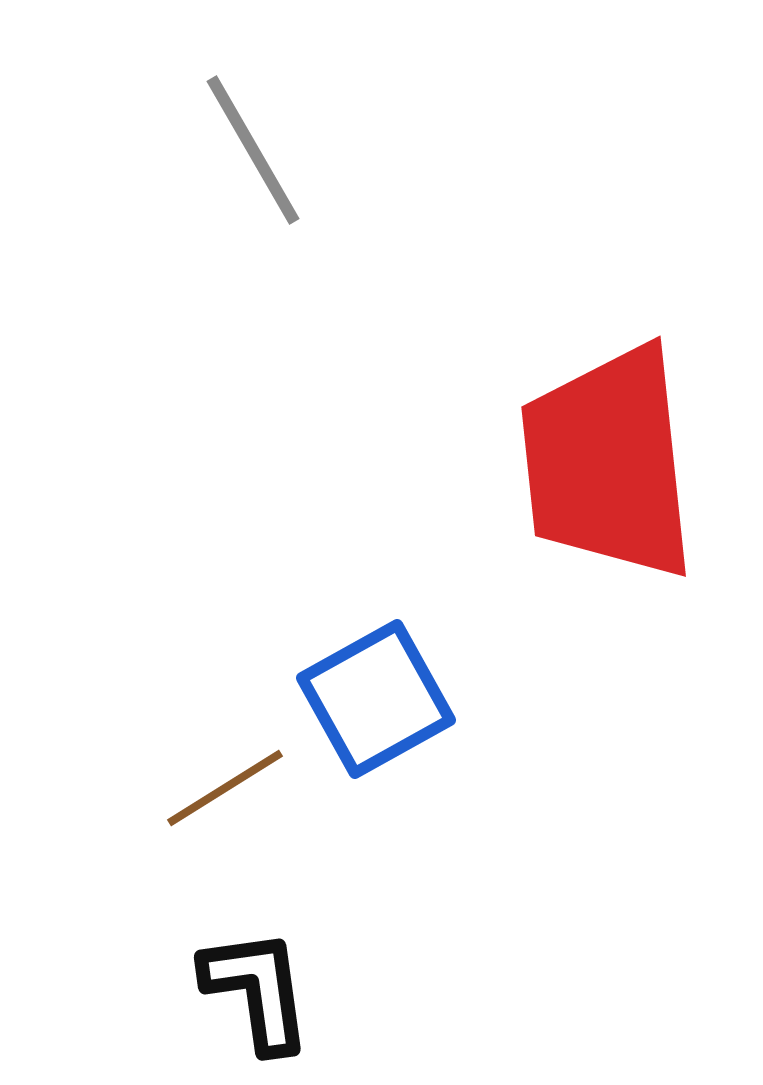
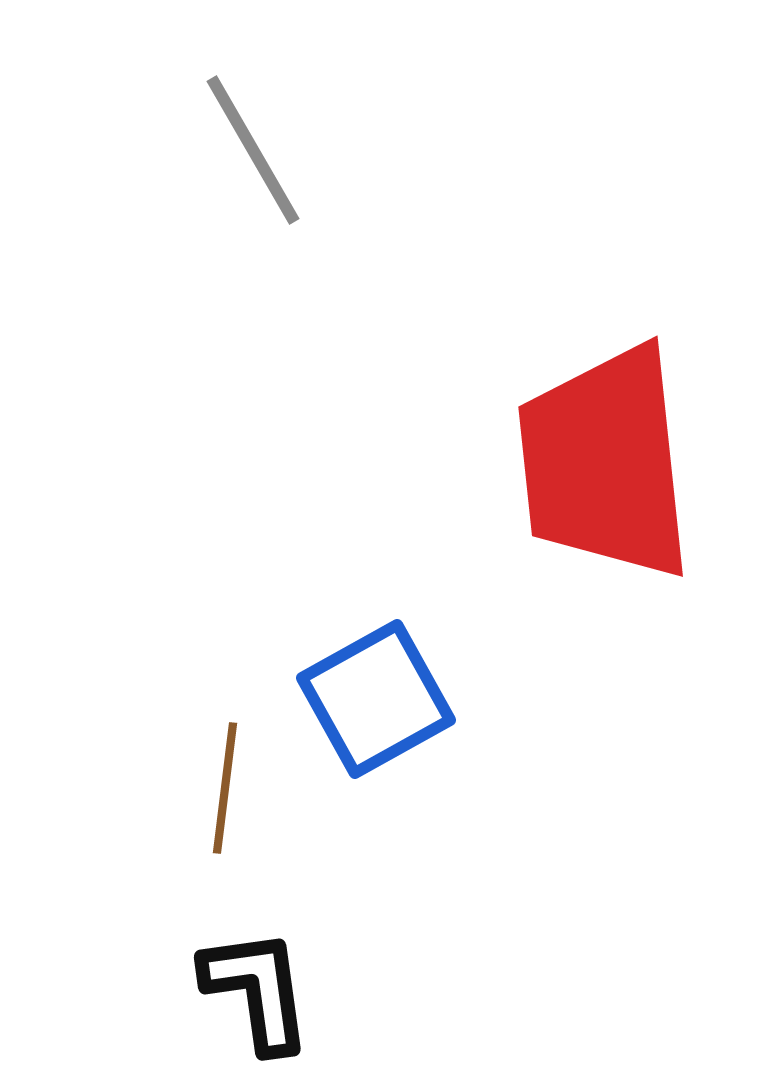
red trapezoid: moved 3 px left
brown line: rotated 51 degrees counterclockwise
